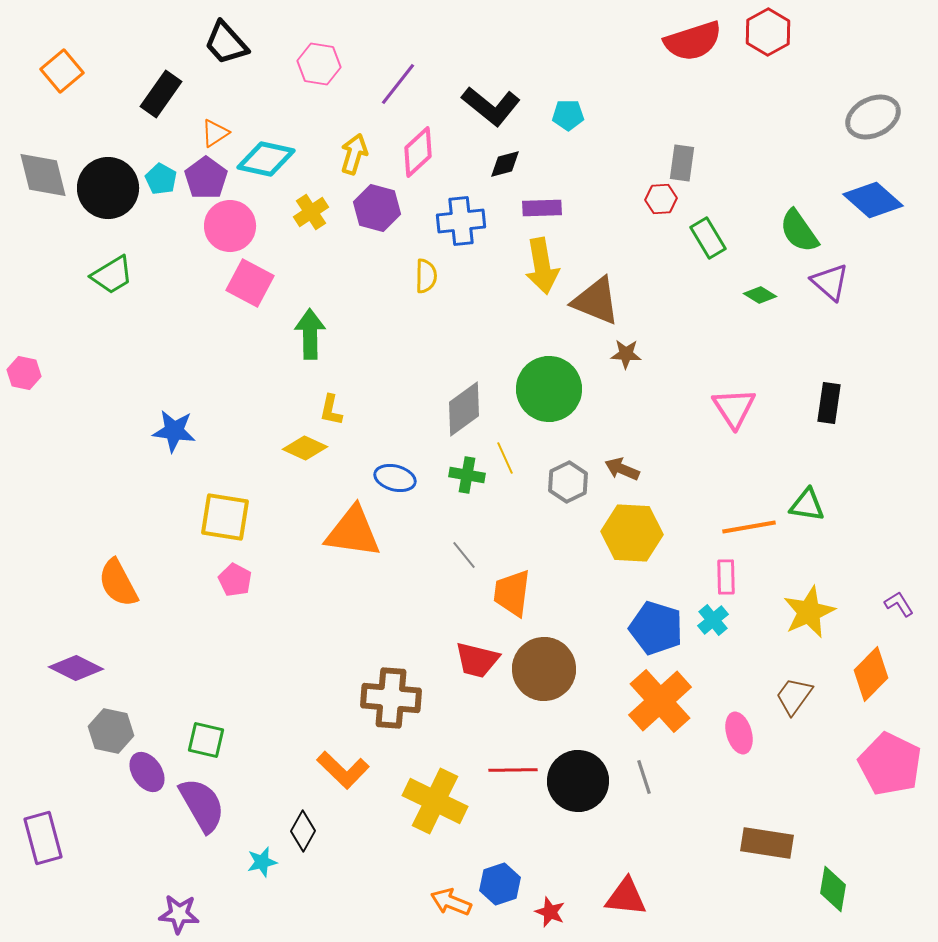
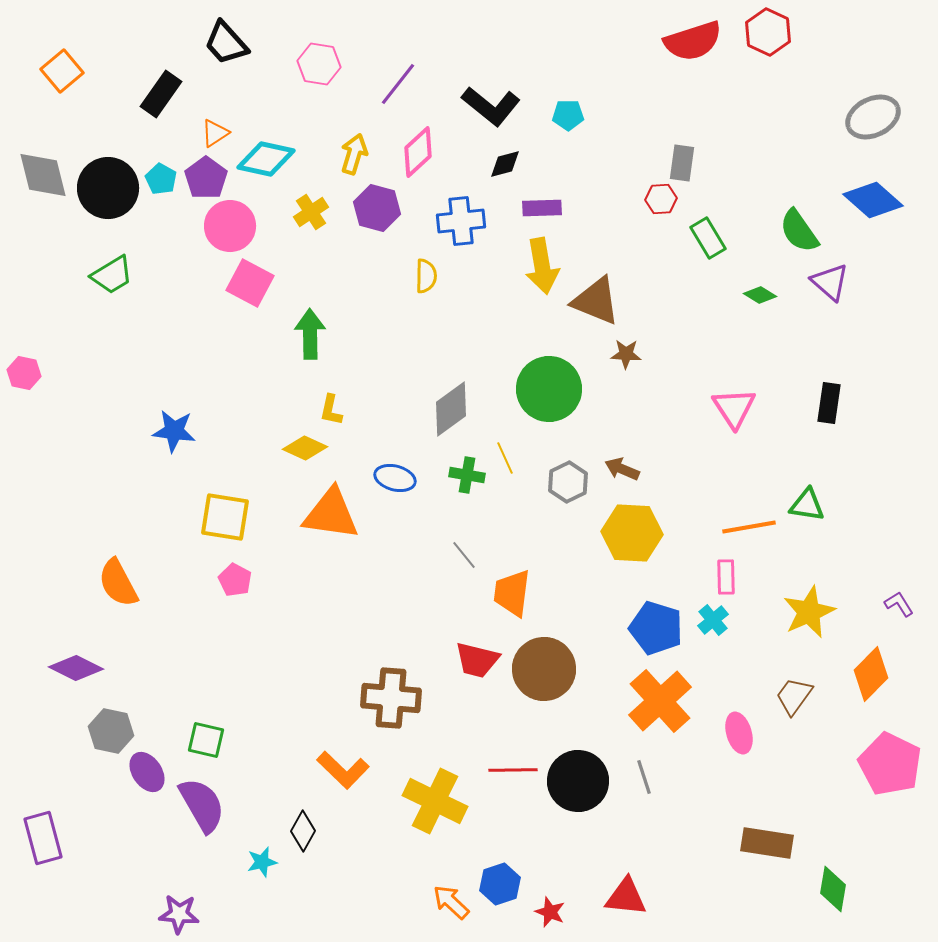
red hexagon at (768, 32): rotated 6 degrees counterclockwise
gray diamond at (464, 409): moved 13 px left
orange triangle at (353, 532): moved 22 px left, 18 px up
orange arrow at (451, 902): rotated 21 degrees clockwise
